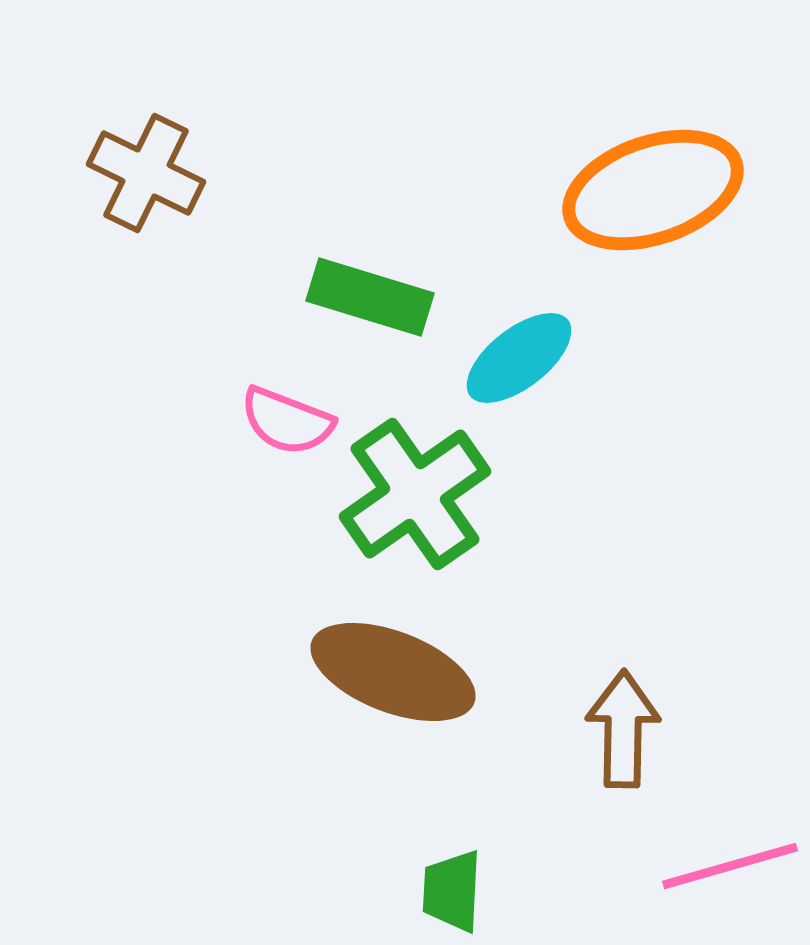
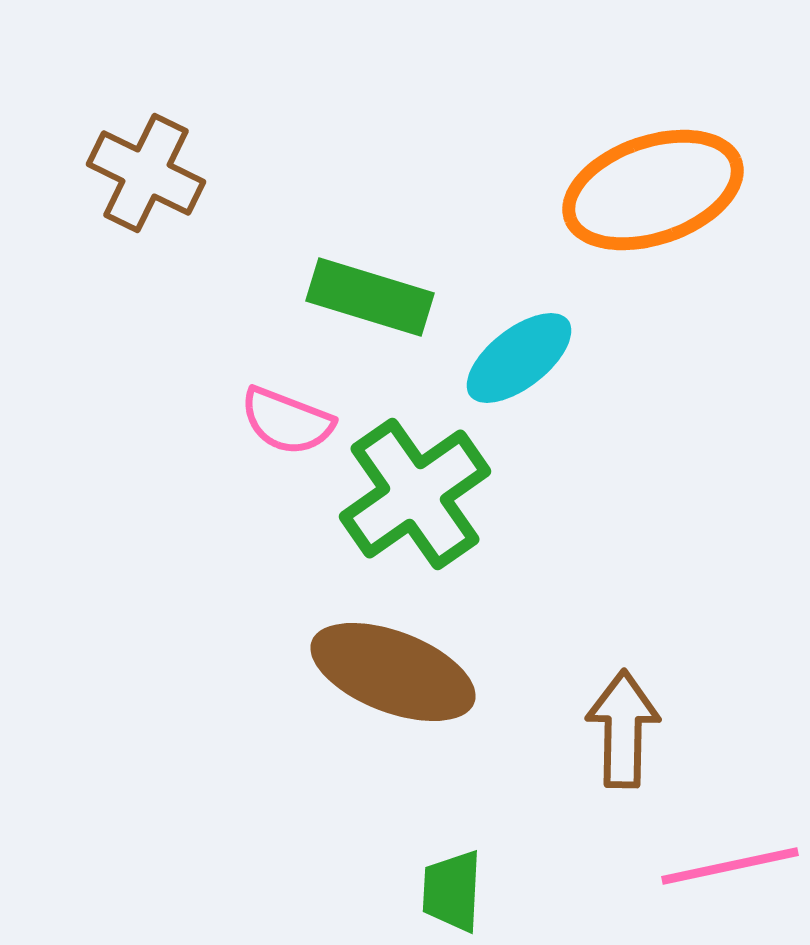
pink line: rotated 4 degrees clockwise
